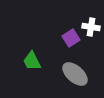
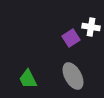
green trapezoid: moved 4 px left, 18 px down
gray ellipse: moved 2 px left, 2 px down; rotated 20 degrees clockwise
